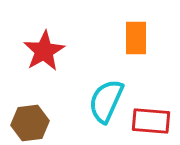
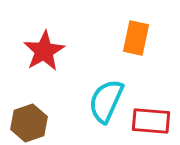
orange rectangle: rotated 12 degrees clockwise
brown hexagon: moved 1 px left; rotated 12 degrees counterclockwise
